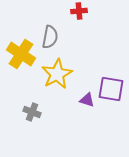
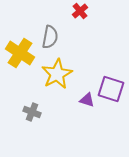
red cross: moved 1 px right; rotated 35 degrees counterclockwise
yellow cross: moved 1 px left, 1 px up
purple square: rotated 8 degrees clockwise
